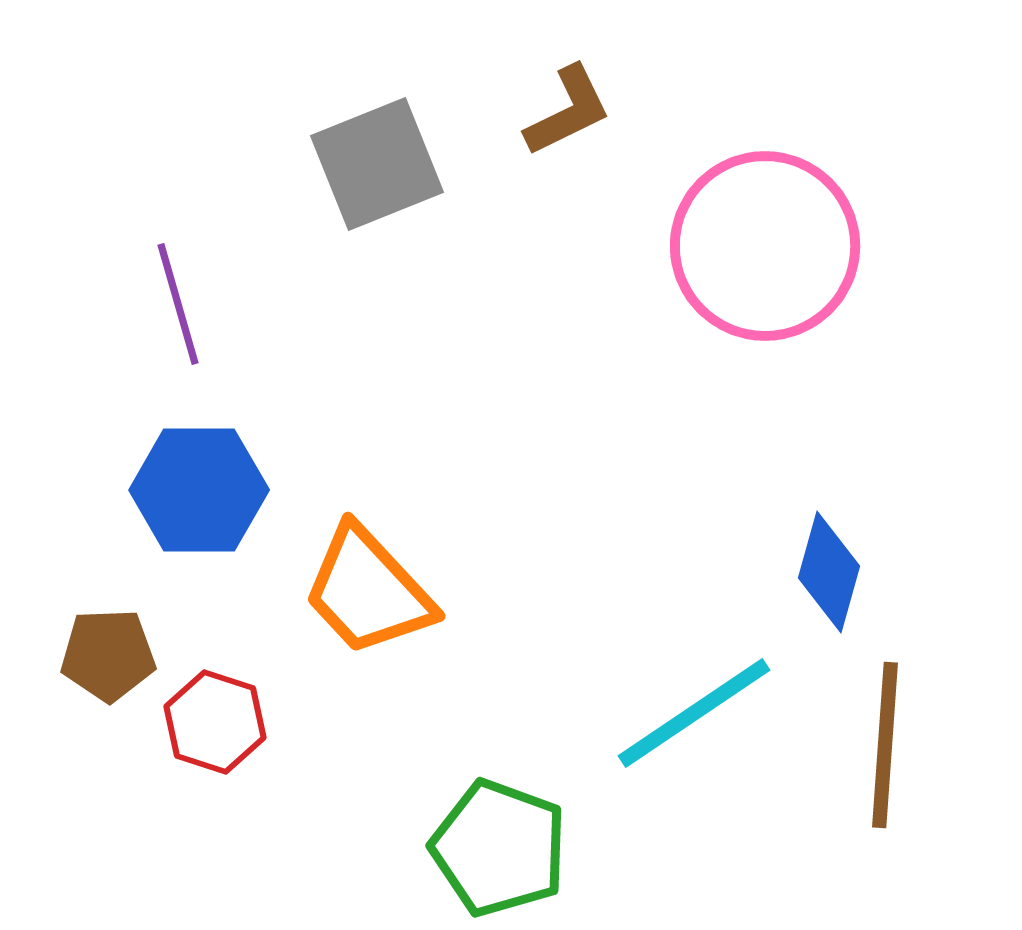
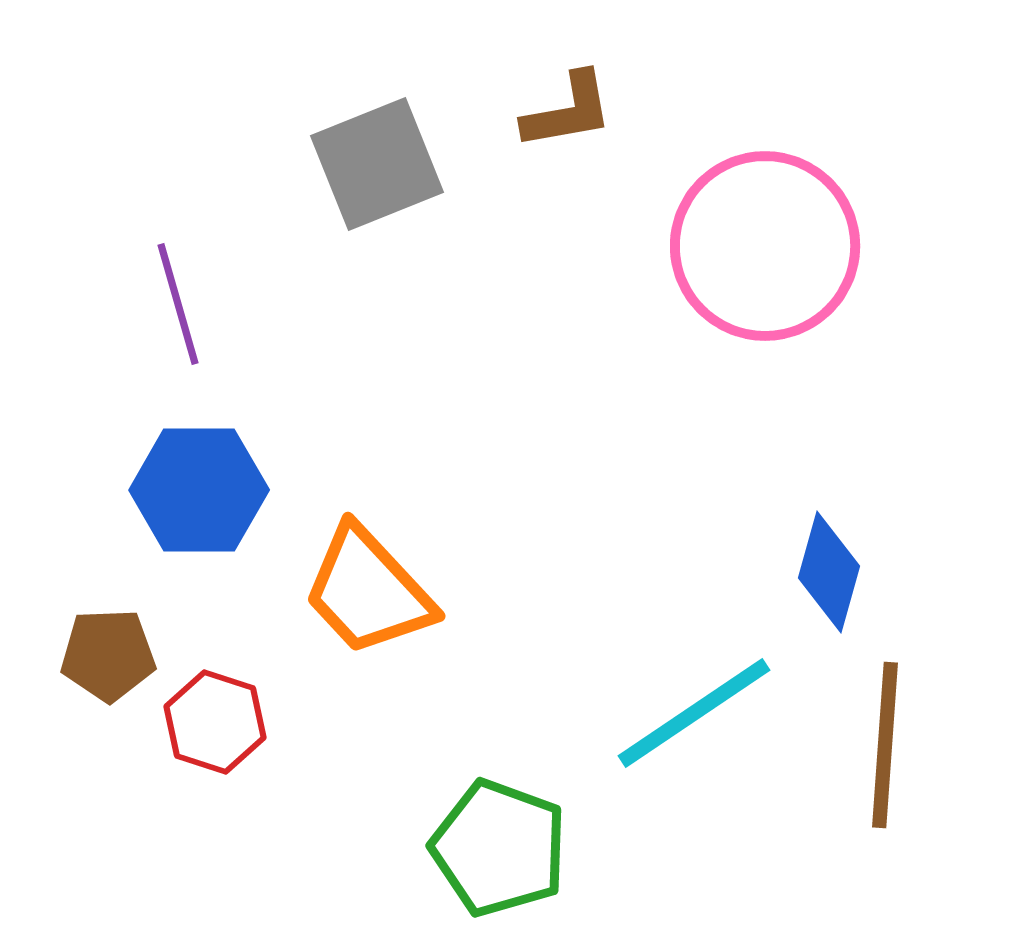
brown L-shape: rotated 16 degrees clockwise
